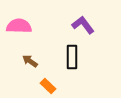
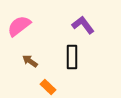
pink semicircle: rotated 40 degrees counterclockwise
orange rectangle: moved 1 px down
